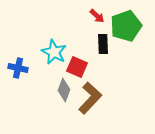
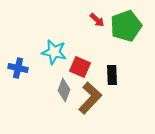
red arrow: moved 4 px down
black rectangle: moved 9 px right, 31 px down
cyan star: rotated 15 degrees counterclockwise
red square: moved 3 px right
